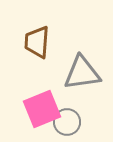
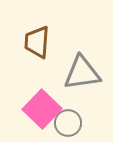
pink square: rotated 24 degrees counterclockwise
gray circle: moved 1 px right, 1 px down
